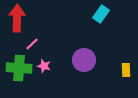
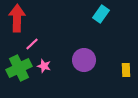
green cross: rotated 30 degrees counterclockwise
